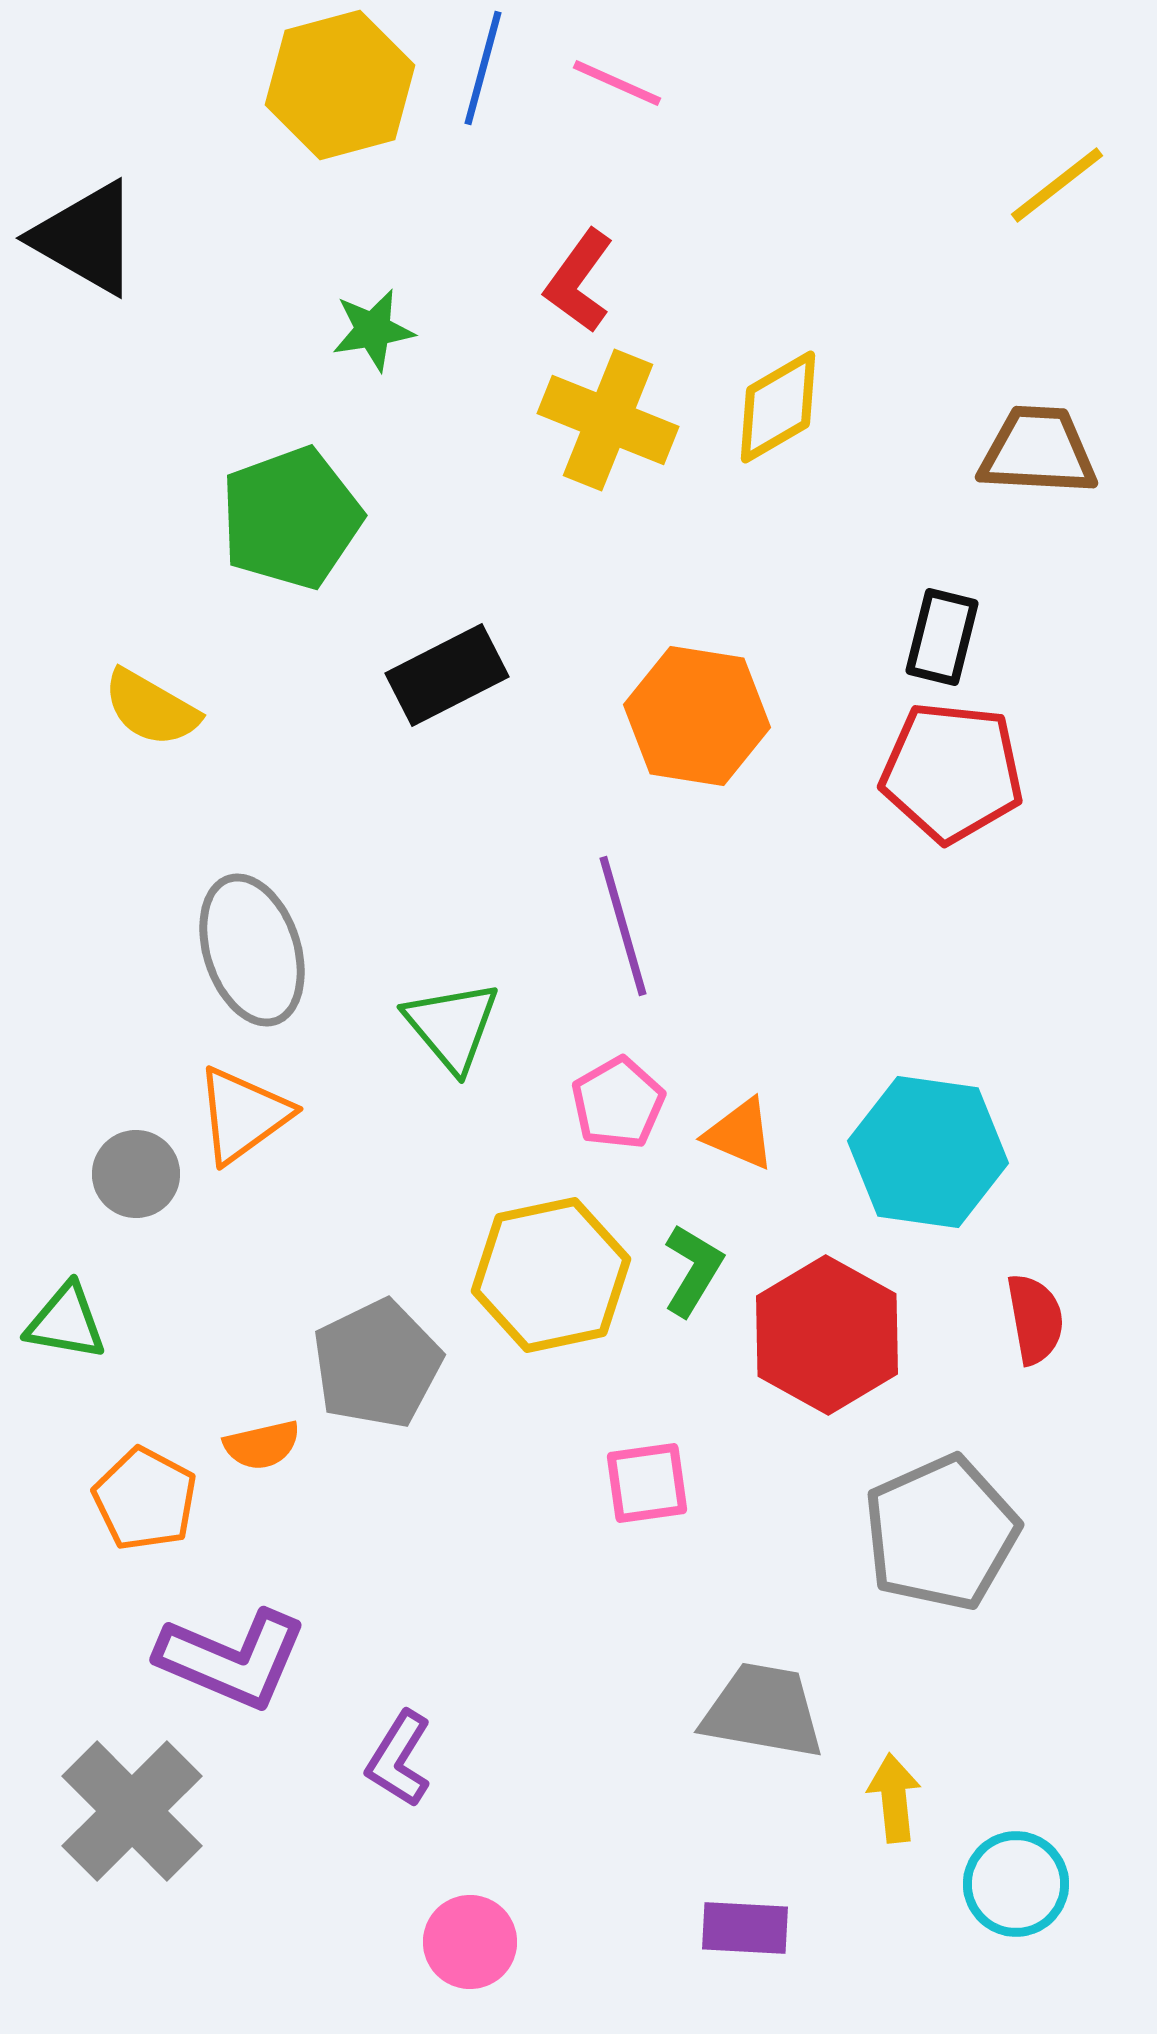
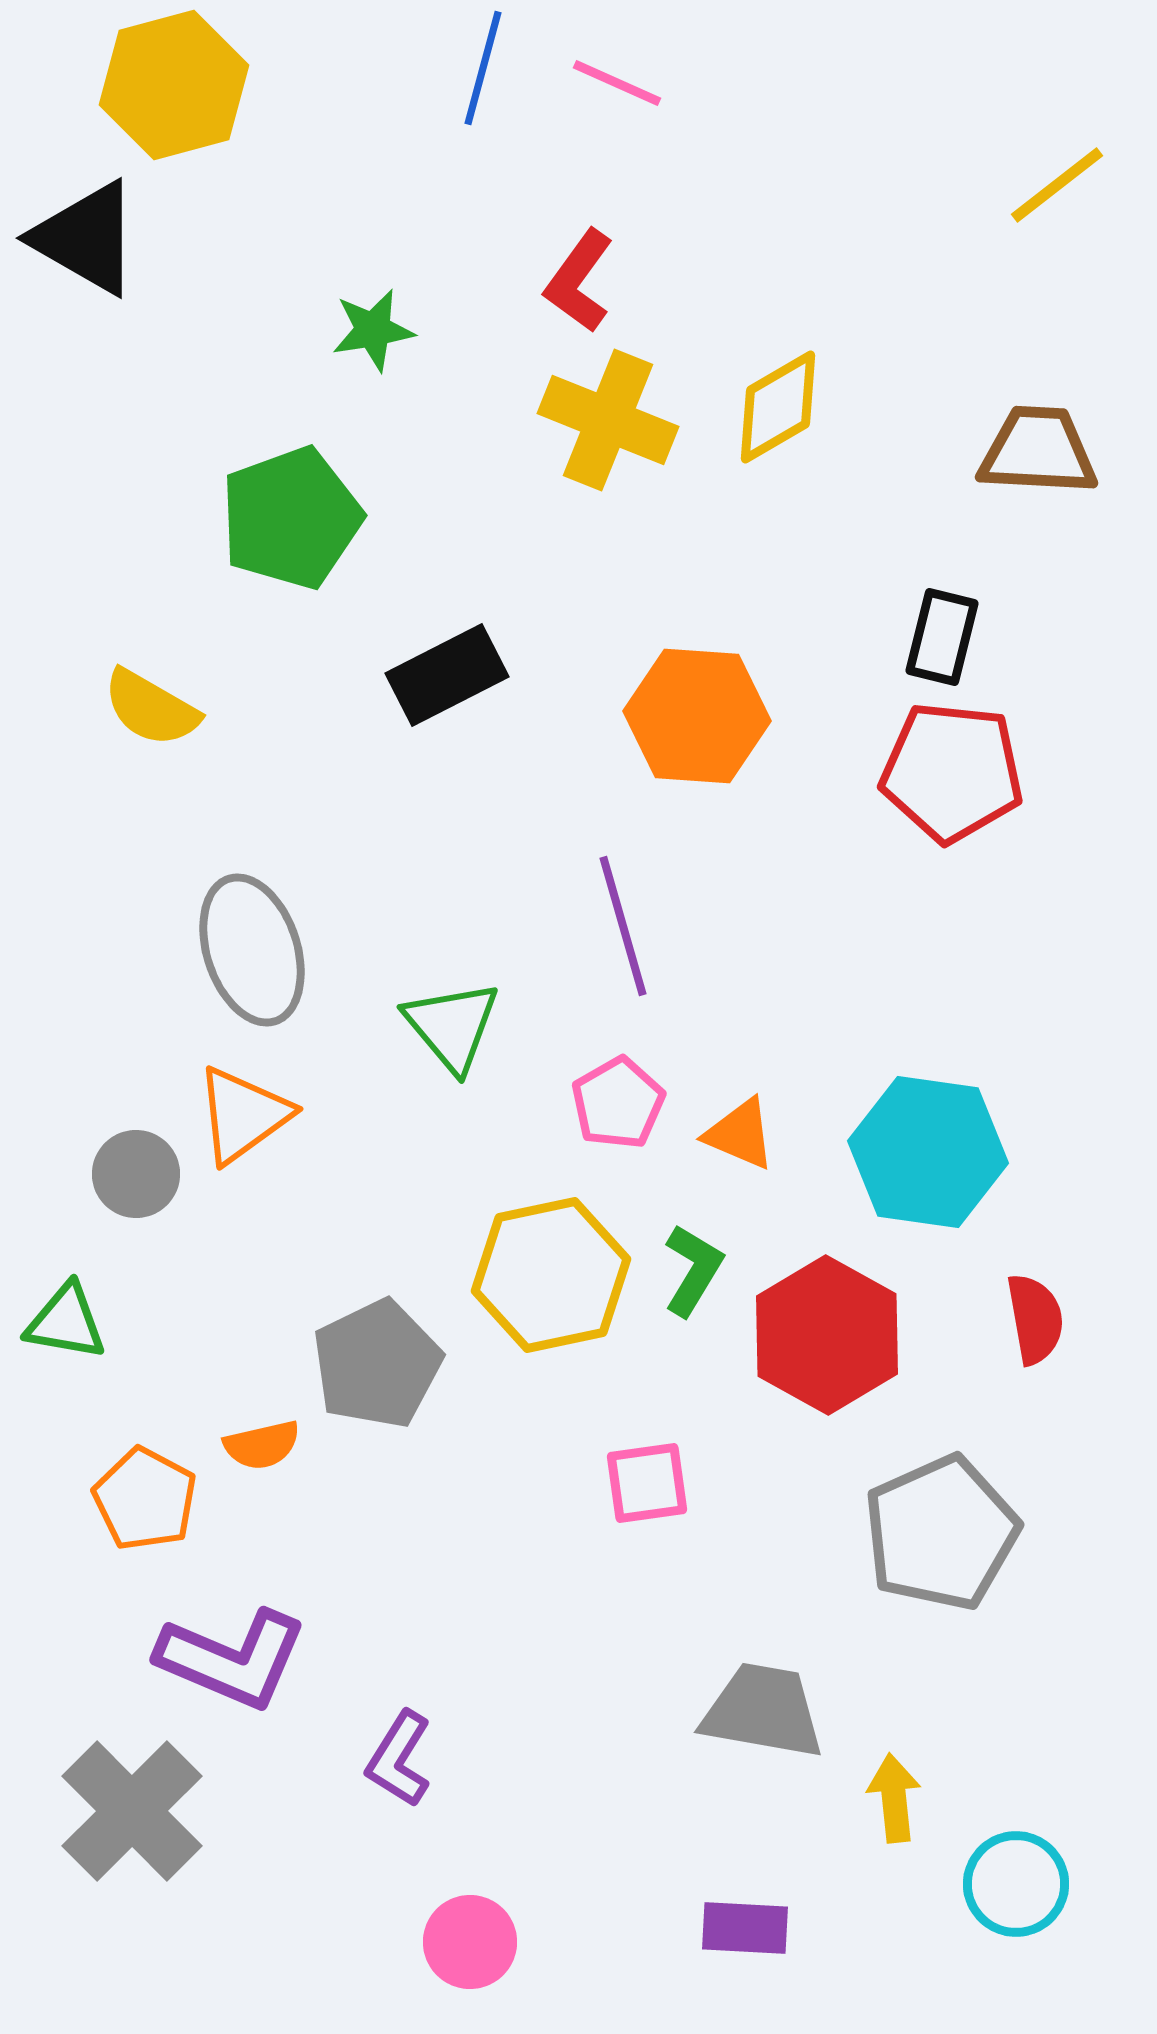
yellow hexagon at (340, 85): moved 166 px left
orange hexagon at (697, 716): rotated 5 degrees counterclockwise
